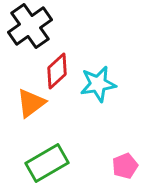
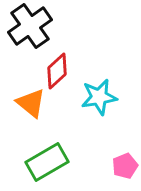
cyan star: moved 1 px right, 13 px down
orange triangle: rotated 44 degrees counterclockwise
green rectangle: moved 1 px up
